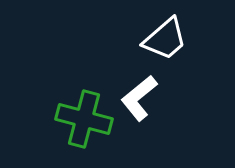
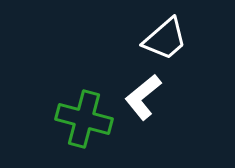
white L-shape: moved 4 px right, 1 px up
